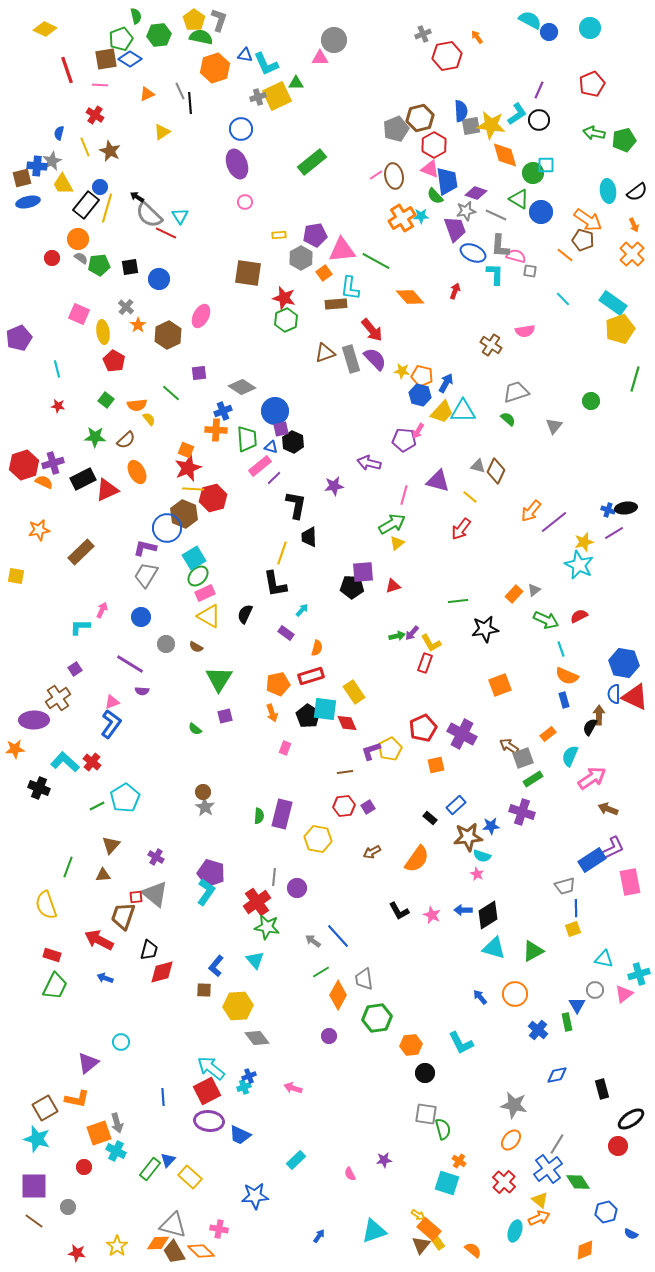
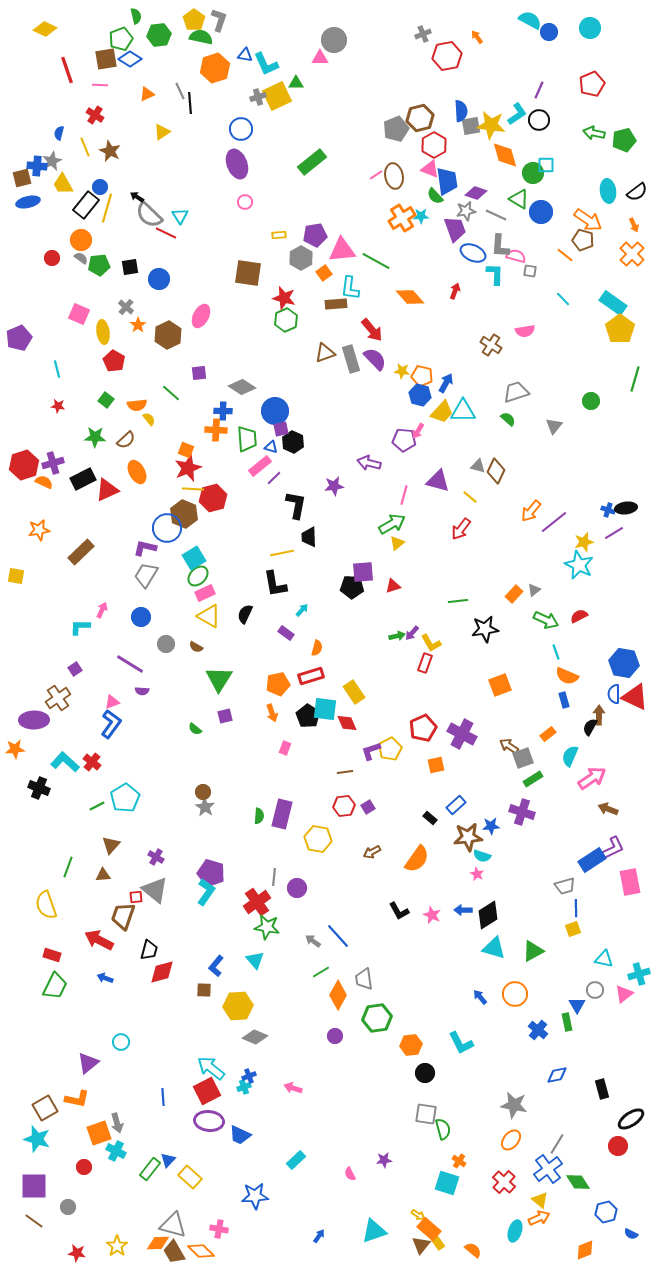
orange circle at (78, 239): moved 3 px right, 1 px down
yellow pentagon at (620, 329): rotated 16 degrees counterclockwise
blue cross at (223, 411): rotated 24 degrees clockwise
yellow line at (282, 553): rotated 60 degrees clockwise
cyan line at (561, 649): moved 5 px left, 3 px down
gray triangle at (155, 894): moved 4 px up
purple circle at (329, 1036): moved 6 px right
gray diamond at (257, 1038): moved 2 px left, 1 px up; rotated 30 degrees counterclockwise
